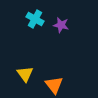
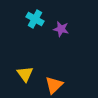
purple star: moved 4 px down
orange triangle: rotated 24 degrees clockwise
